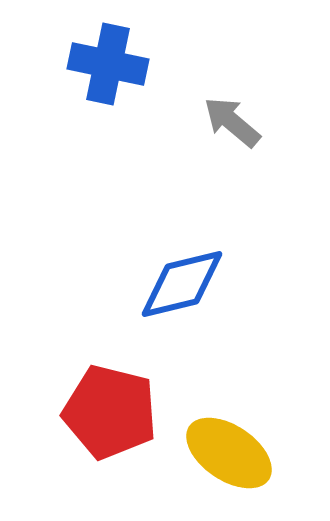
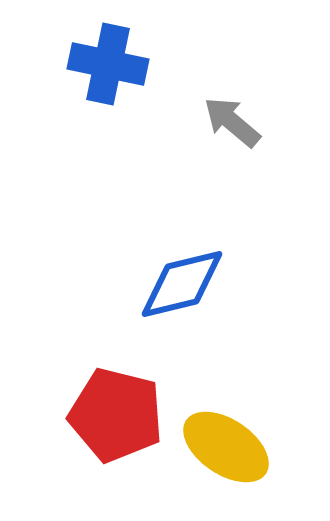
red pentagon: moved 6 px right, 3 px down
yellow ellipse: moved 3 px left, 6 px up
